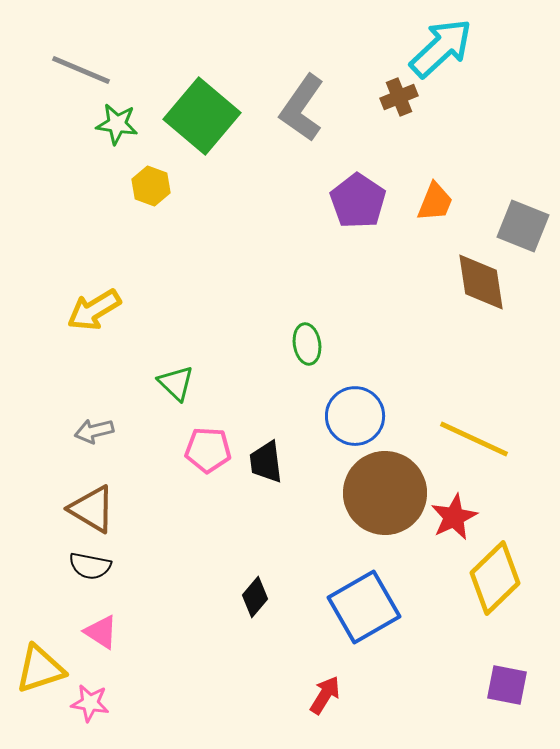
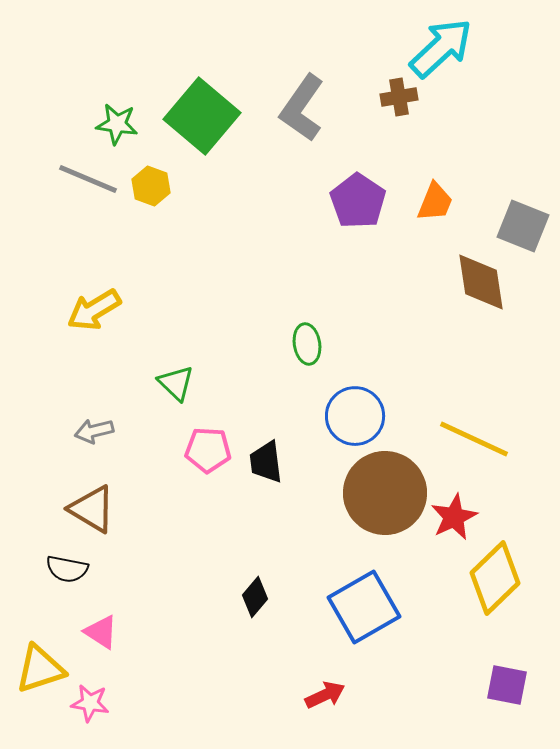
gray line: moved 7 px right, 109 px down
brown cross: rotated 12 degrees clockwise
black semicircle: moved 23 px left, 3 px down
red arrow: rotated 33 degrees clockwise
